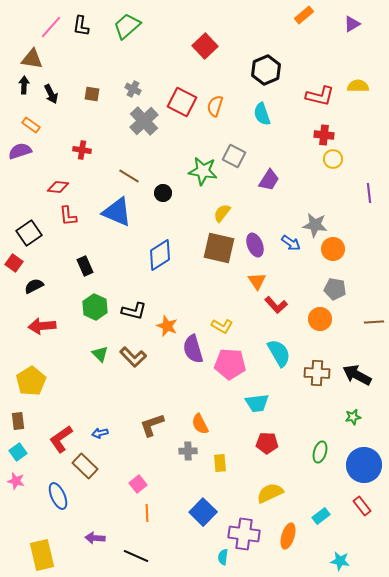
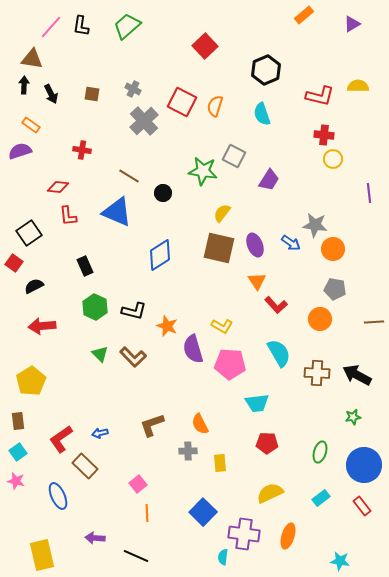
cyan rectangle at (321, 516): moved 18 px up
